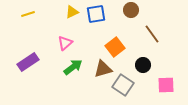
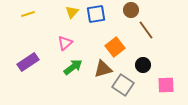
yellow triangle: rotated 24 degrees counterclockwise
brown line: moved 6 px left, 4 px up
